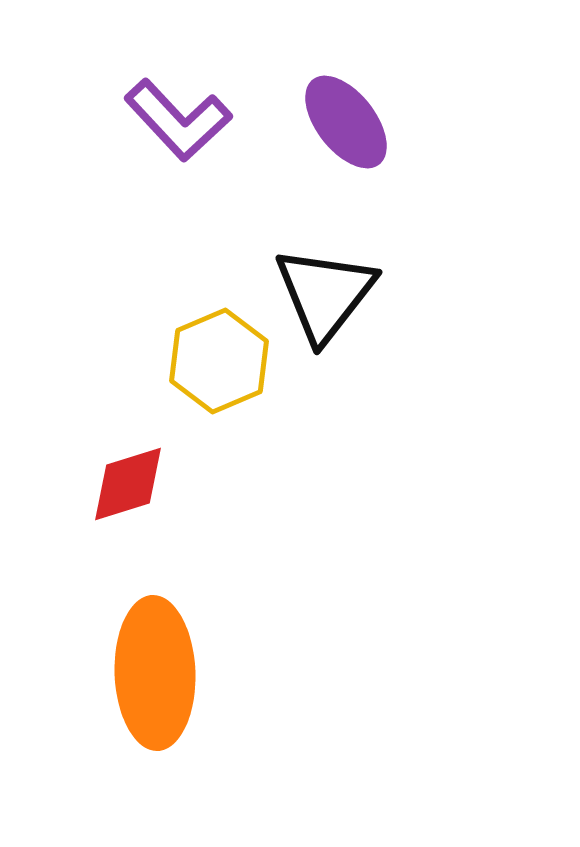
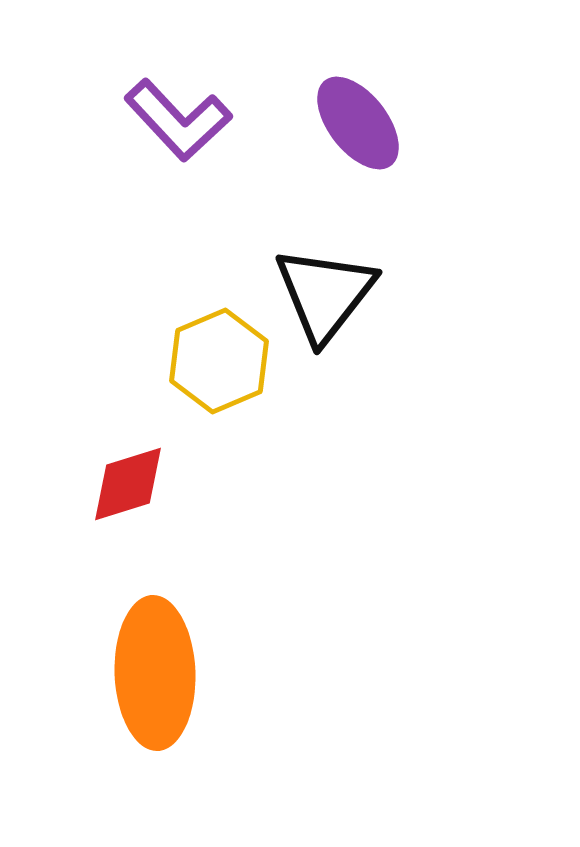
purple ellipse: moved 12 px right, 1 px down
